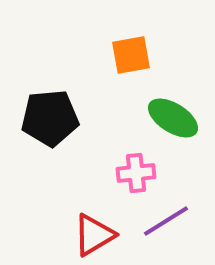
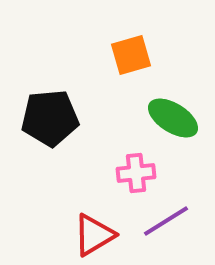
orange square: rotated 6 degrees counterclockwise
